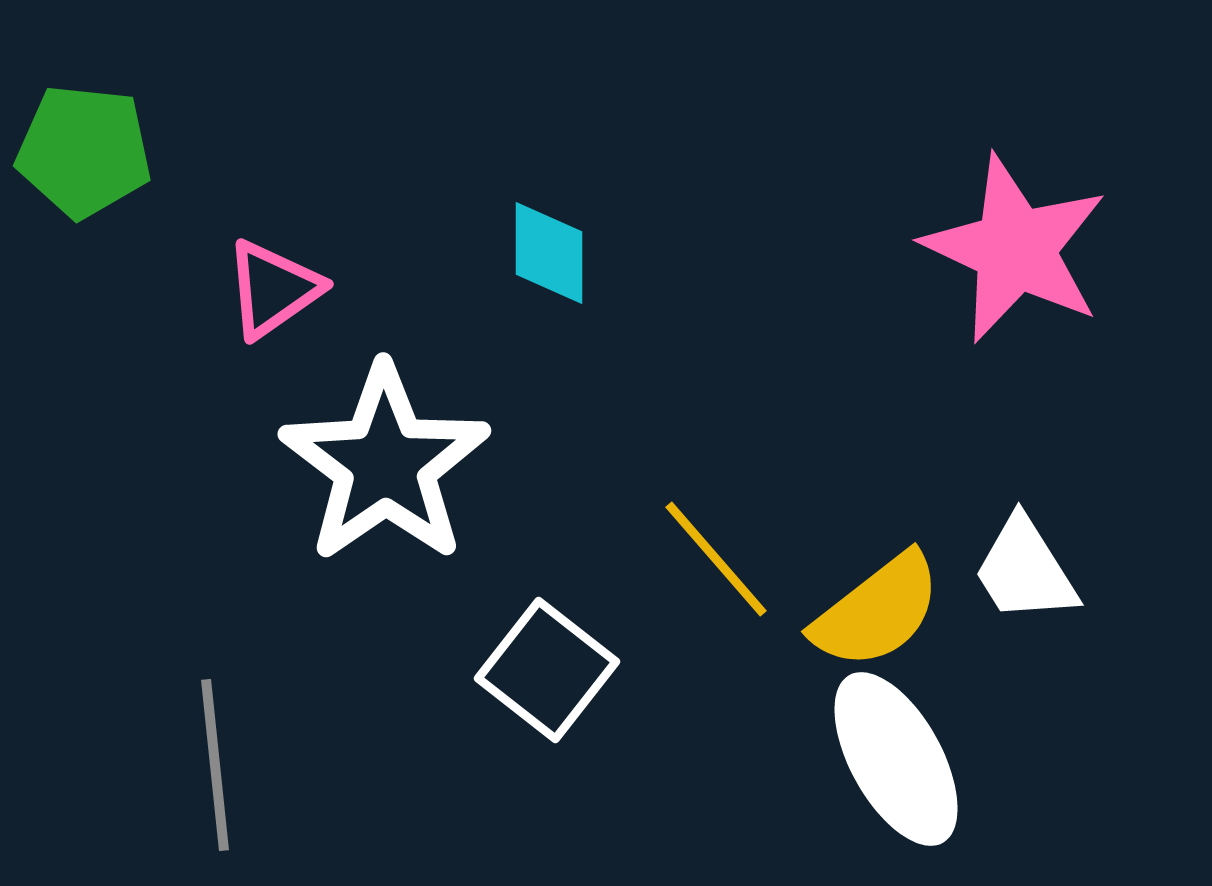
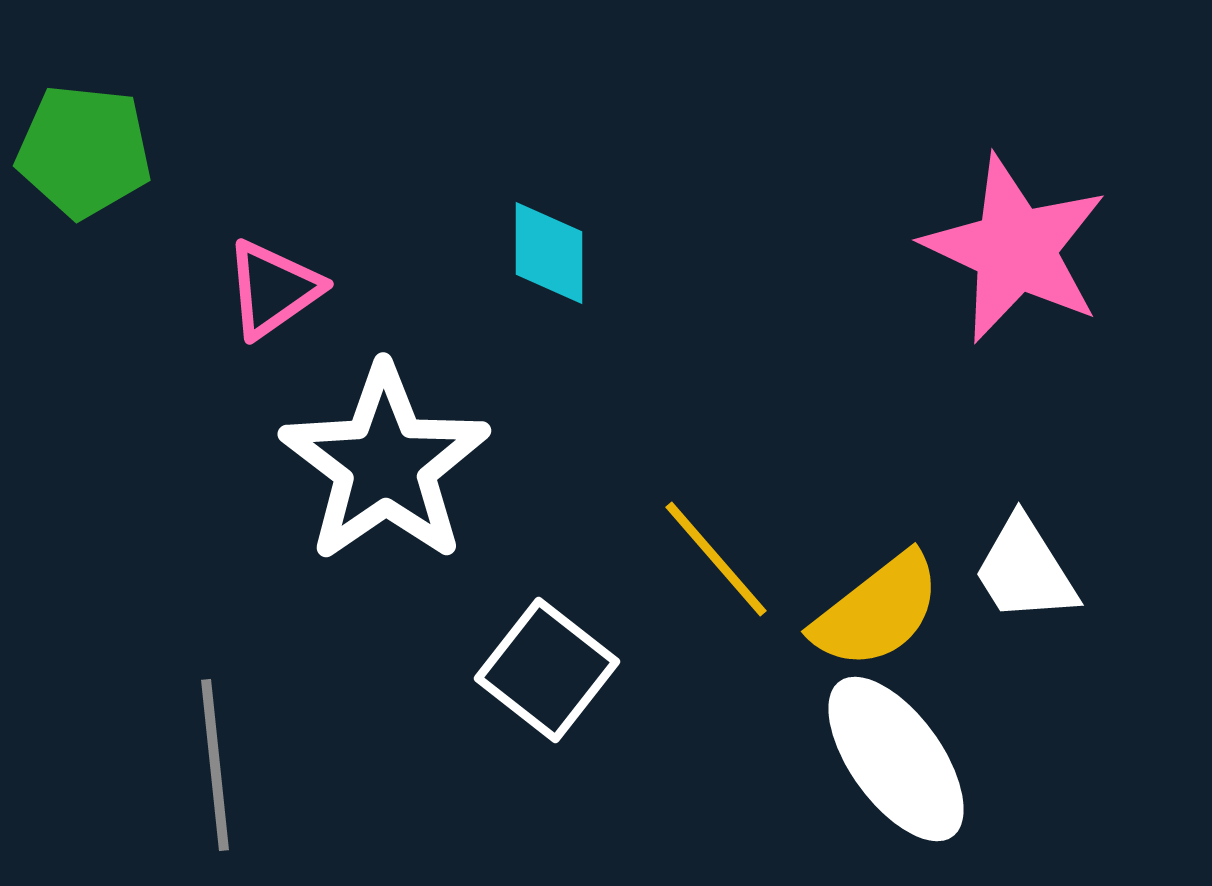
white ellipse: rotated 7 degrees counterclockwise
